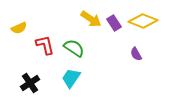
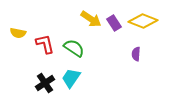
yellow semicircle: moved 1 px left, 5 px down; rotated 35 degrees clockwise
red L-shape: moved 1 px up
purple semicircle: rotated 32 degrees clockwise
black cross: moved 15 px right
